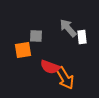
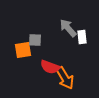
gray square: moved 1 px left, 4 px down
